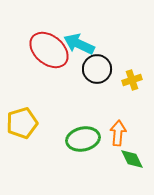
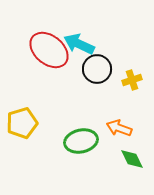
orange arrow: moved 1 px right, 5 px up; rotated 75 degrees counterclockwise
green ellipse: moved 2 px left, 2 px down
